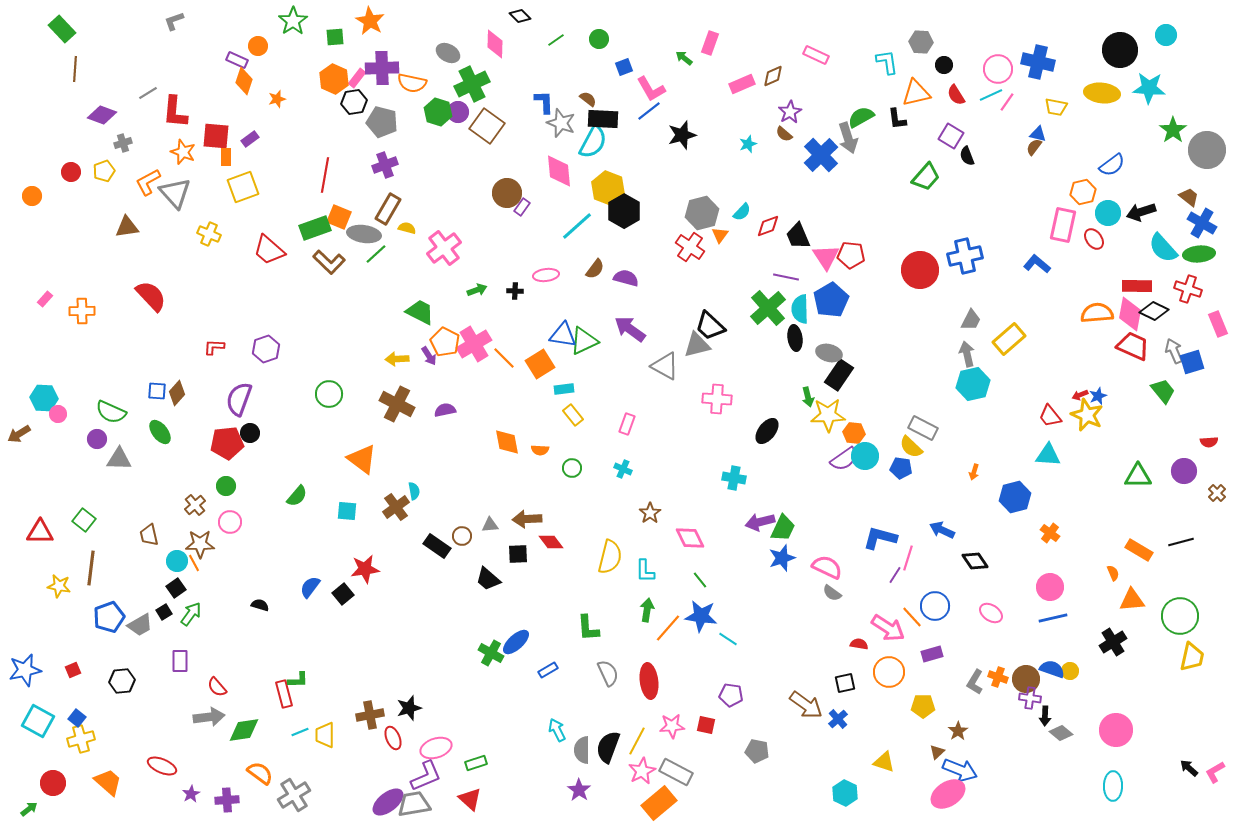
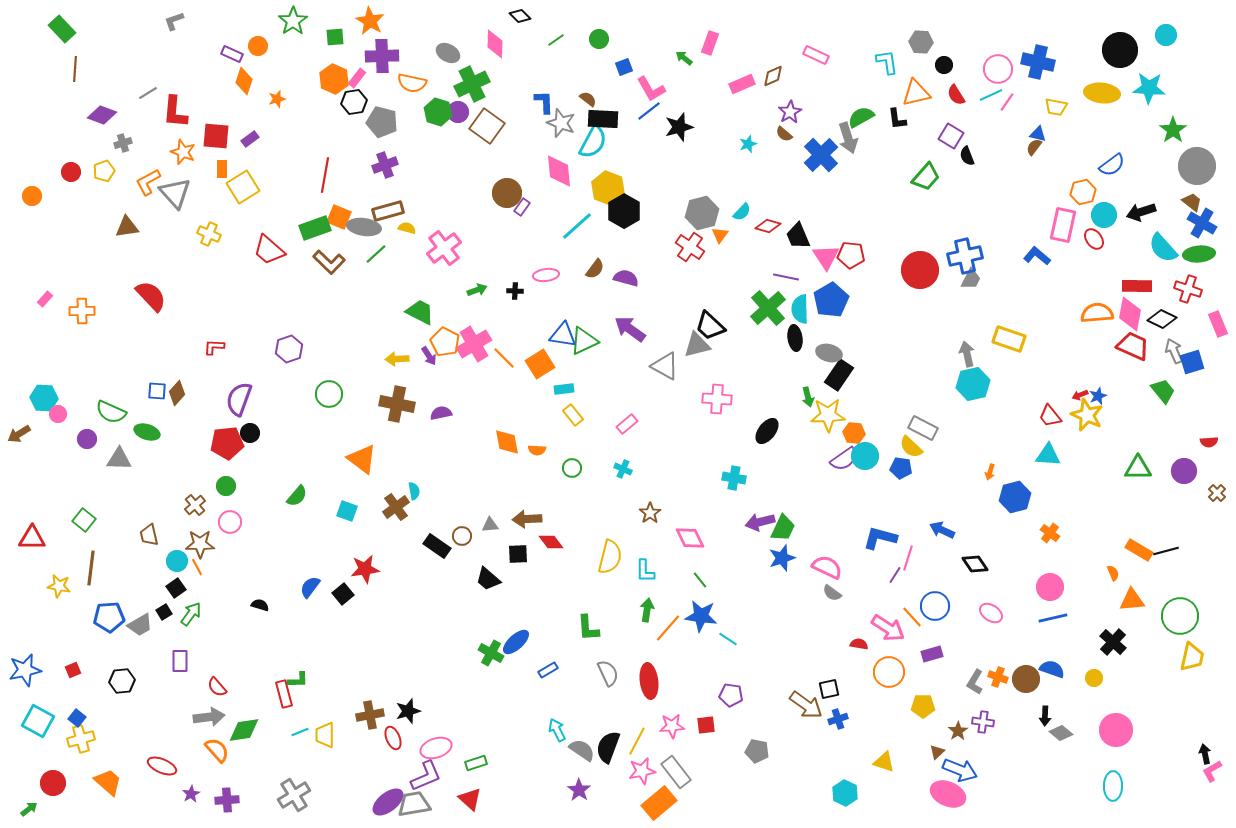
purple rectangle at (237, 60): moved 5 px left, 6 px up
purple cross at (382, 68): moved 12 px up
black star at (682, 135): moved 3 px left, 8 px up
gray circle at (1207, 150): moved 10 px left, 16 px down
orange rectangle at (226, 157): moved 4 px left, 12 px down
yellow square at (243, 187): rotated 12 degrees counterclockwise
brown trapezoid at (1189, 197): moved 3 px right, 5 px down
brown rectangle at (388, 209): moved 2 px down; rotated 44 degrees clockwise
cyan circle at (1108, 213): moved 4 px left, 2 px down
red diamond at (768, 226): rotated 35 degrees clockwise
gray ellipse at (364, 234): moved 7 px up
blue L-shape at (1037, 264): moved 8 px up
black diamond at (1154, 311): moved 8 px right, 8 px down
gray trapezoid at (971, 320): moved 41 px up
yellow rectangle at (1009, 339): rotated 60 degrees clockwise
purple hexagon at (266, 349): moved 23 px right
brown cross at (397, 404): rotated 16 degrees counterclockwise
purple semicircle at (445, 410): moved 4 px left, 3 px down
pink rectangle at (627, 424): rotated 30 degrees clockwise
green ellipse at (160, 432): moved 13 px left; rotated 35 degrees counterclockwise
purple circle at (97, 439): moved 10 px left
orange semicircle at (540, 450): moved 3 px left
orange arrow at (974, 472): moved 16 px right
green triangle at (1138, 476): moved 8 px up
cyan square at (347, 511): rotated 15 degrees clockwise
red triangle at (40, 532): moved 8 px left, 6 px down
black line at (1181, 542): moved 15 px left, 9 px down
black diamond at (975, 561): moved 3 px down
orange line at (194, 563): moved 3 px right, 4 px down
blue pentagon at (109, 617): rotated 16 degrees clockwise
black cross at (1113, 642): rotated 16 degrees counterclockwise
yellow circle at (1070, 671): moved 24 px right, 7 px down
black square at (845, 683): moved 16 px left, 6 px down
purple cross at (1030, 698): moved 47 px left, 24 px down
black star at (409, 708): moved 1 px left, 3 px down
blue cross at (838, 719): rotated 24 degrees clockwise
red square at (706, 725): rotated 18 degrees counterclockwise
gray semicircle at (582, 750): rotated 124 degrees clockwise
black arrow at (1189, 768): moved 16 px right, 14 px up; rotated 36 degrees clockwise
pink star at (642, 771): rotated 16 degrees clockwise
gray rectangle at (676, 772): rotated 24 degrees clockwise
pink L-shape at (1215, 772): moved 3 px left, 1 px up
orange semicircle at (260, 773): moved 43 px left, 23 px up; rotated 12 degrees clockwise
pink ellipse at (948, 794): rotated 56 degrees clockwise
